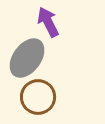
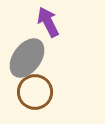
brown circle: moved 3 px left, 5 px up
